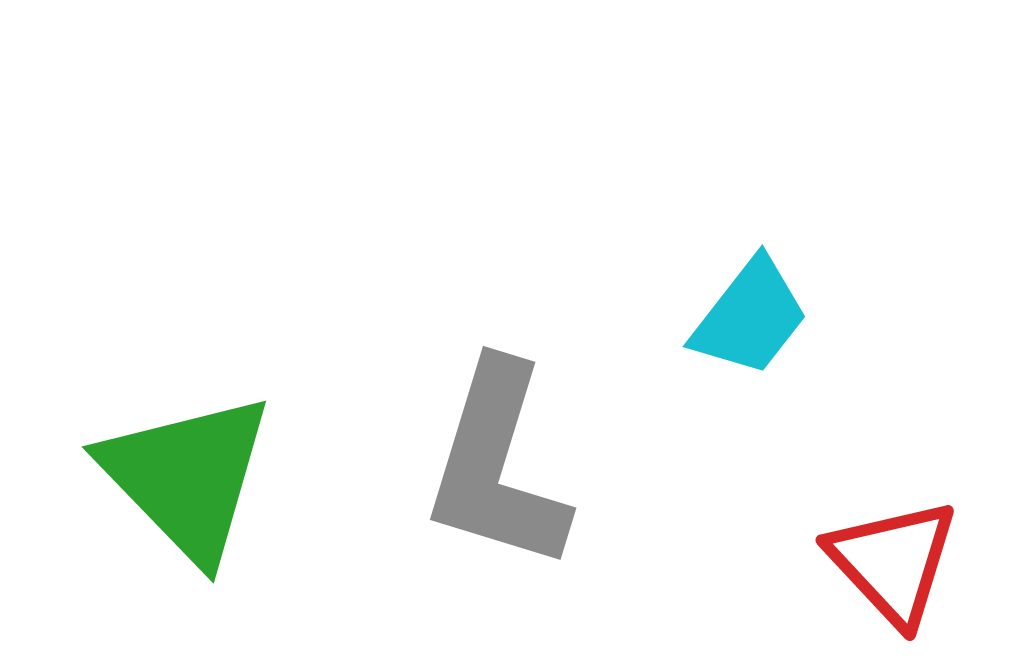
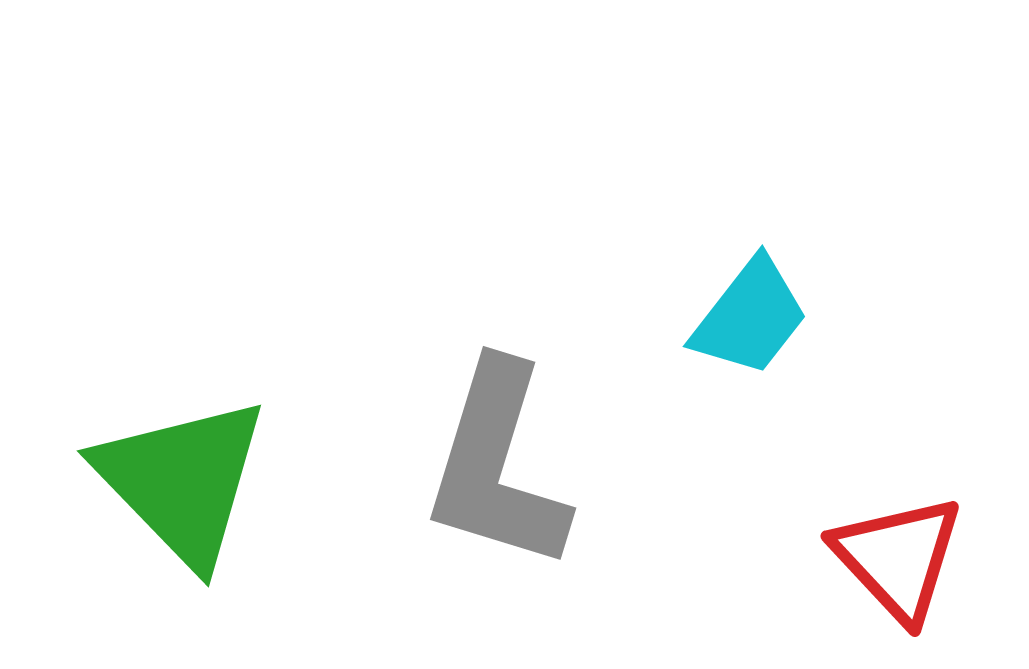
green triangle: moved 5 px left, 4 px down
red triangle: moved 5 px right, 4 px up
